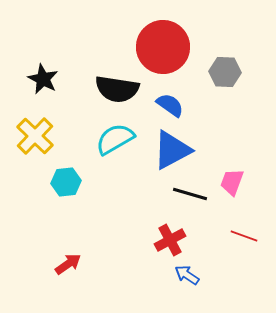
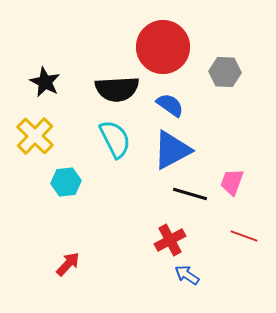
black star: moved 2 px right, 3 px down
black semicircle: rotated 12 degrees counterclockwise
cyan semicircle: rotated 93 degrees clockwise
red arrow: rotated 12 degrees counterclockwise
